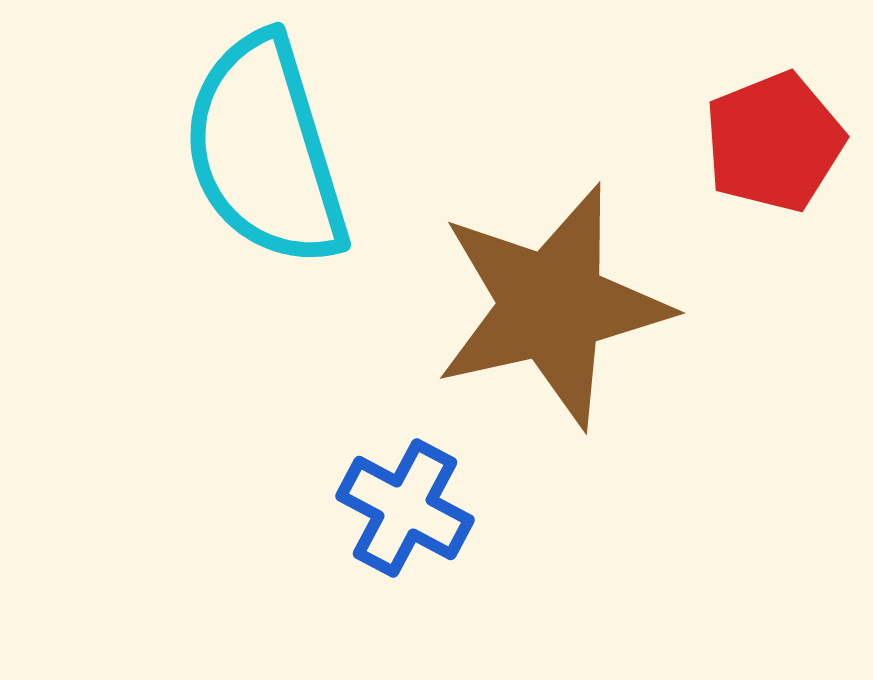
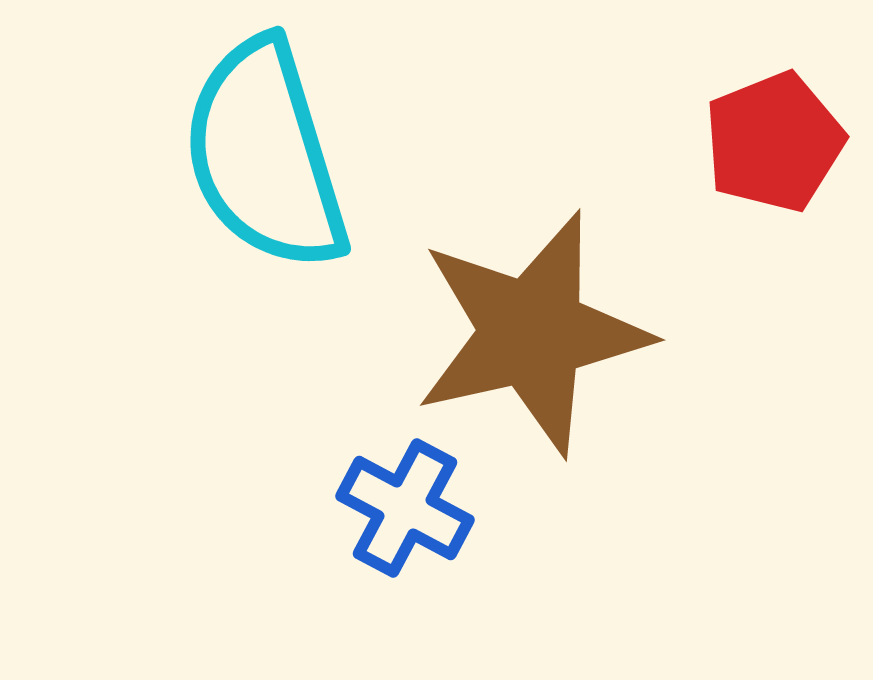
cyan semicircle: moved 4 px down
brown star: moved 20 px left, 27 px down
